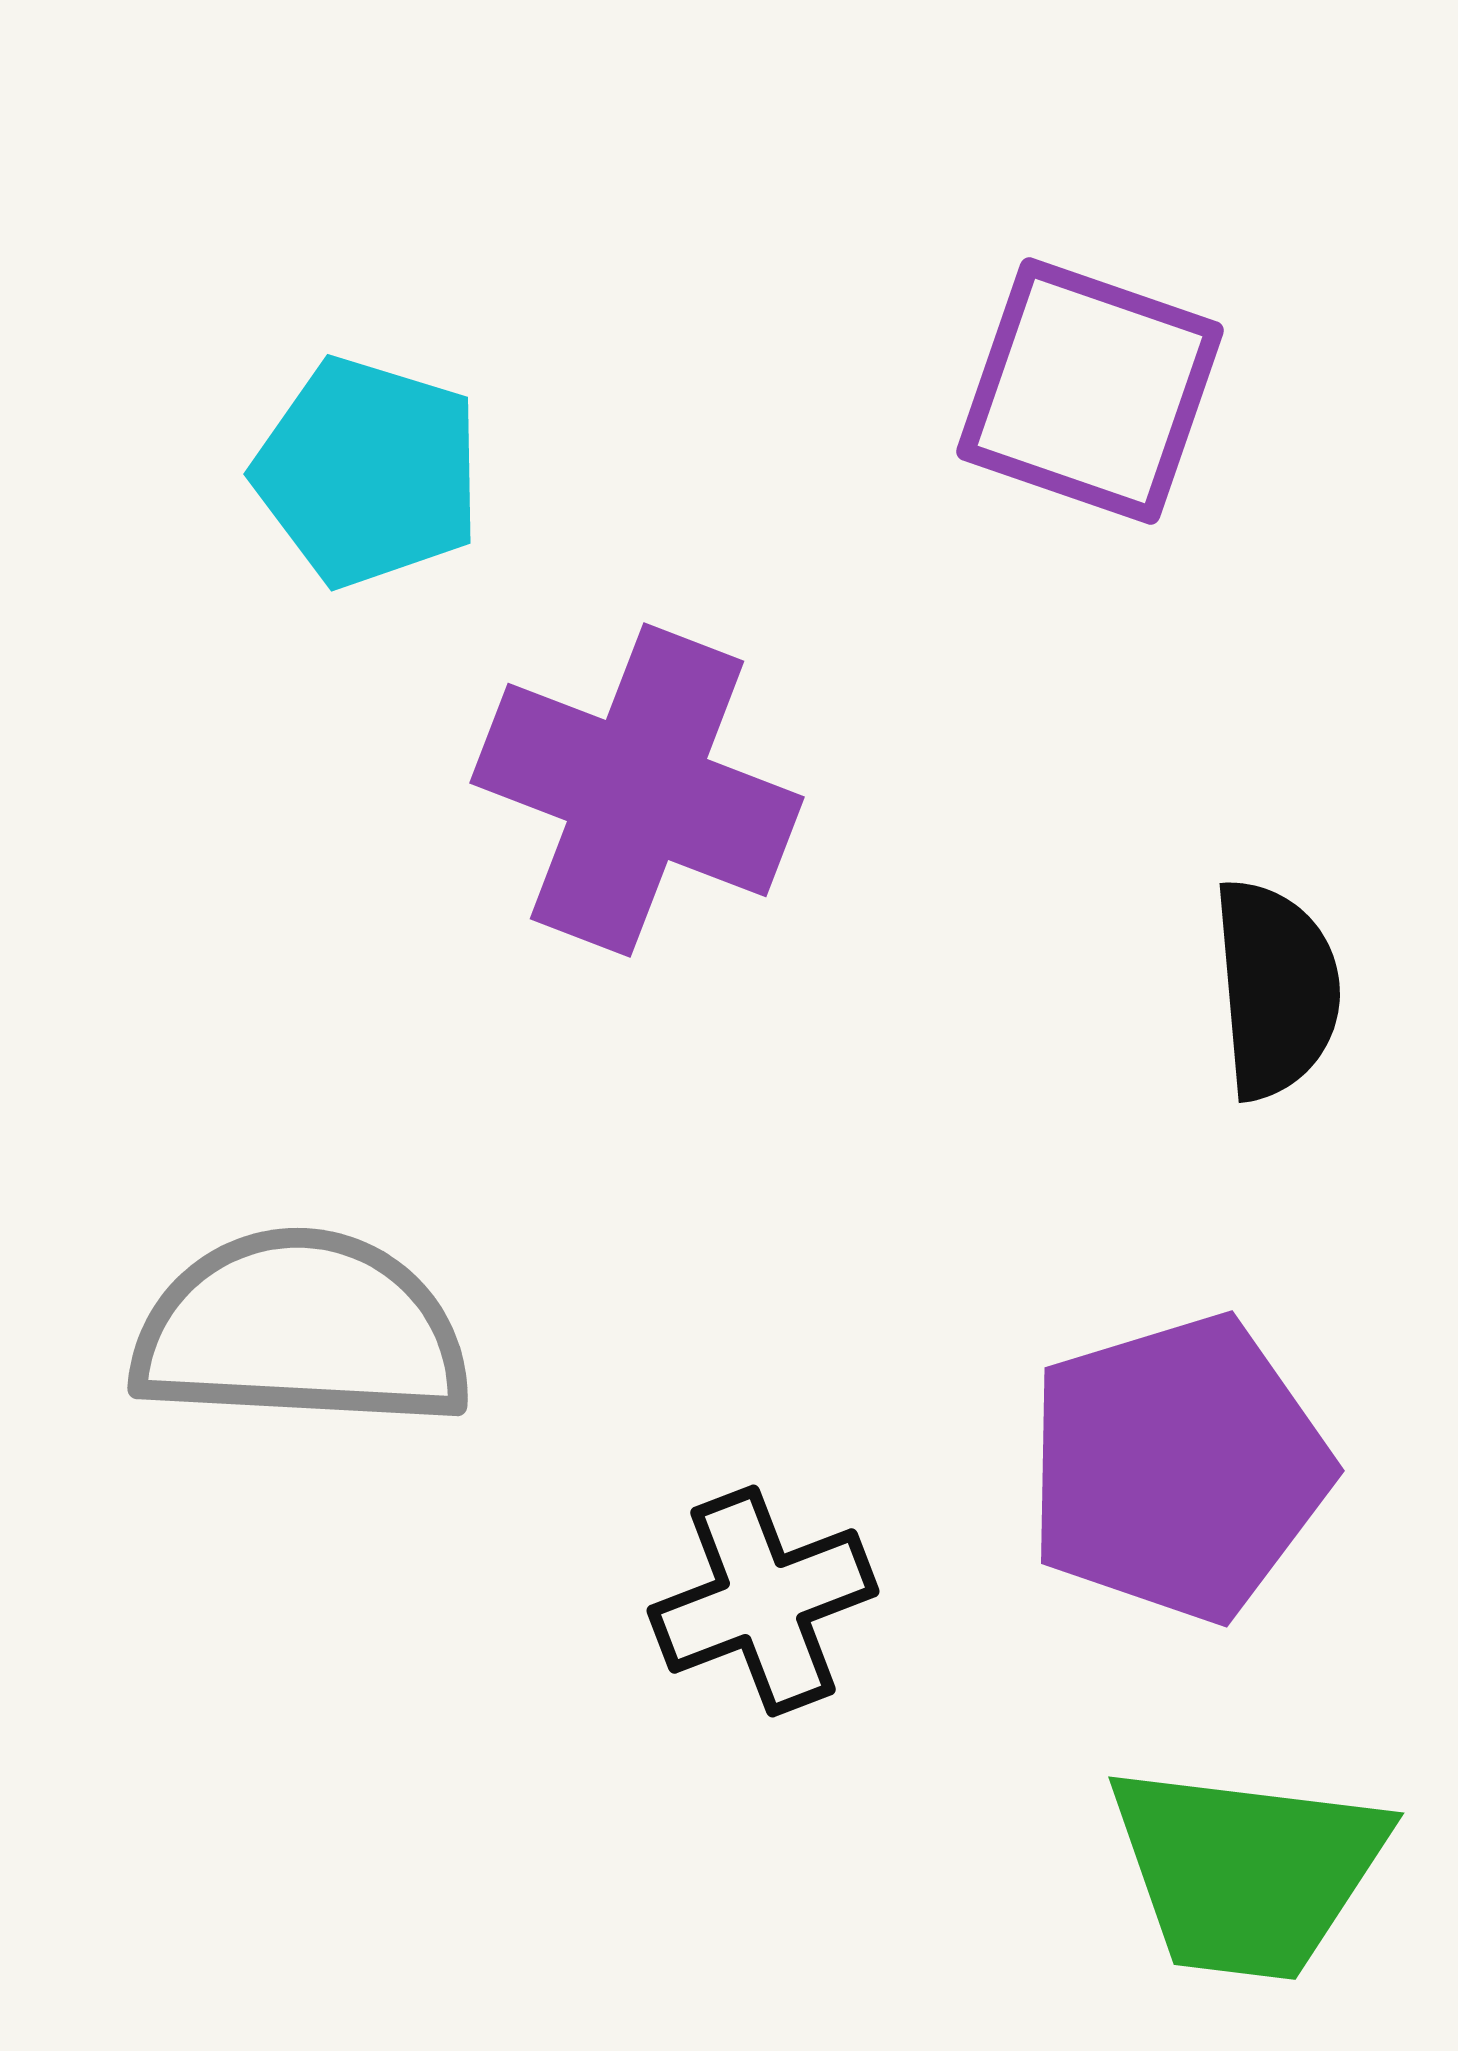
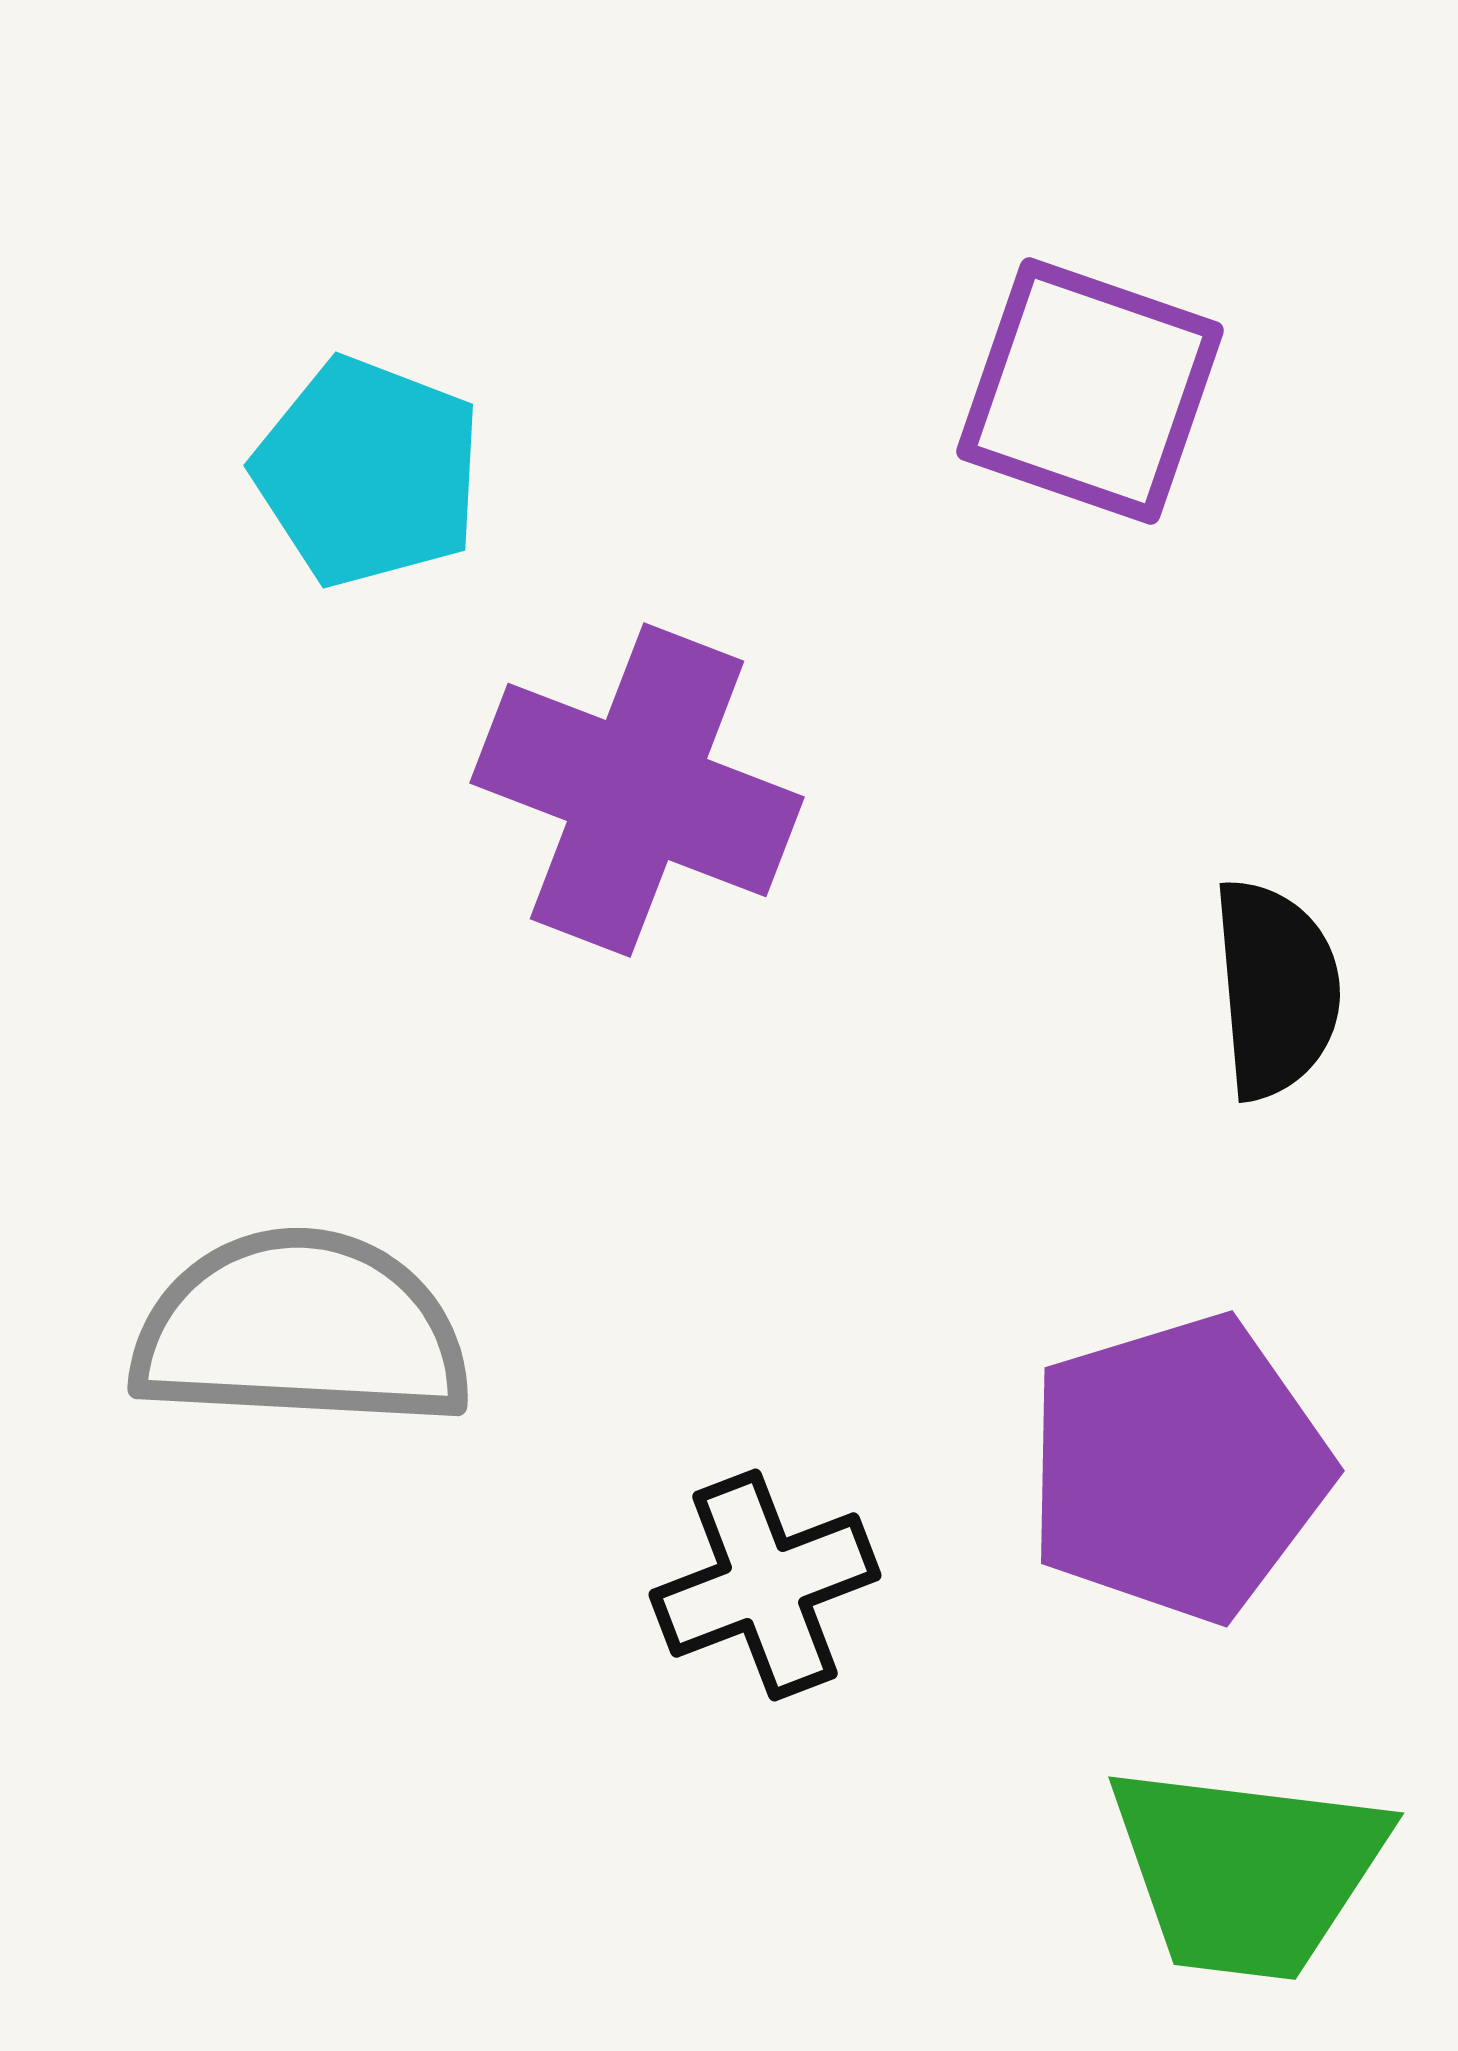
cyan pentagon: rotated 4 degrees clockwise
black cross: moved 2 px right, 16 px up
